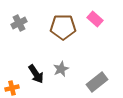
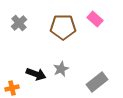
gray cross: rotated 14 degrees counterclockwise
black arrow: rotated 36 degrees counterclockwise
